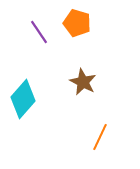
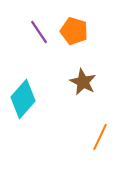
orange pentagon: moved 3 px left, 8 px down
